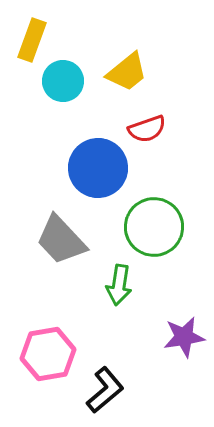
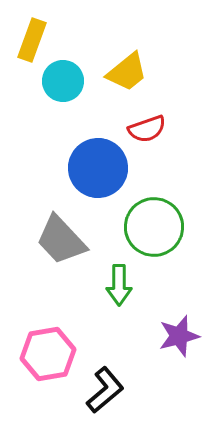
green arrow: rotated 9 degrees counterclockwise
purple star: moved 5 px left, 1 px up; rotated 6 degrees counterclockwise
